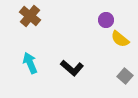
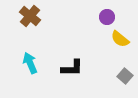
purple circle: moved 1 px right, 3 px up
black L-shape: rotated 40 degrees counterclockwise
